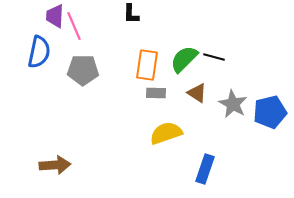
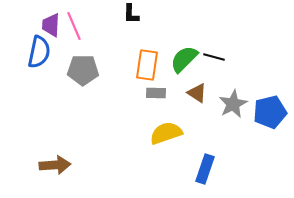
purple trapezoid: moved 4 px left, 9 px down
gray star: rotated 16 degrees clockwise
